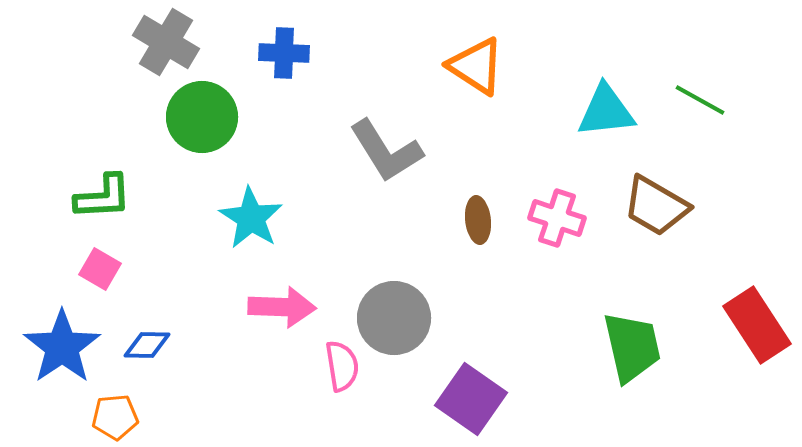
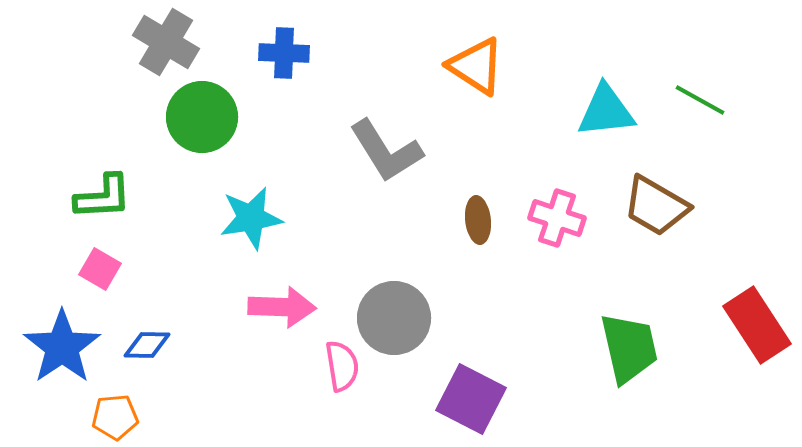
cyan star: rotated 30 degrees clockwise
green trapezoid: moved 3 px left, 1 px down
purple square: rotated 8 degrees counterclockwise
